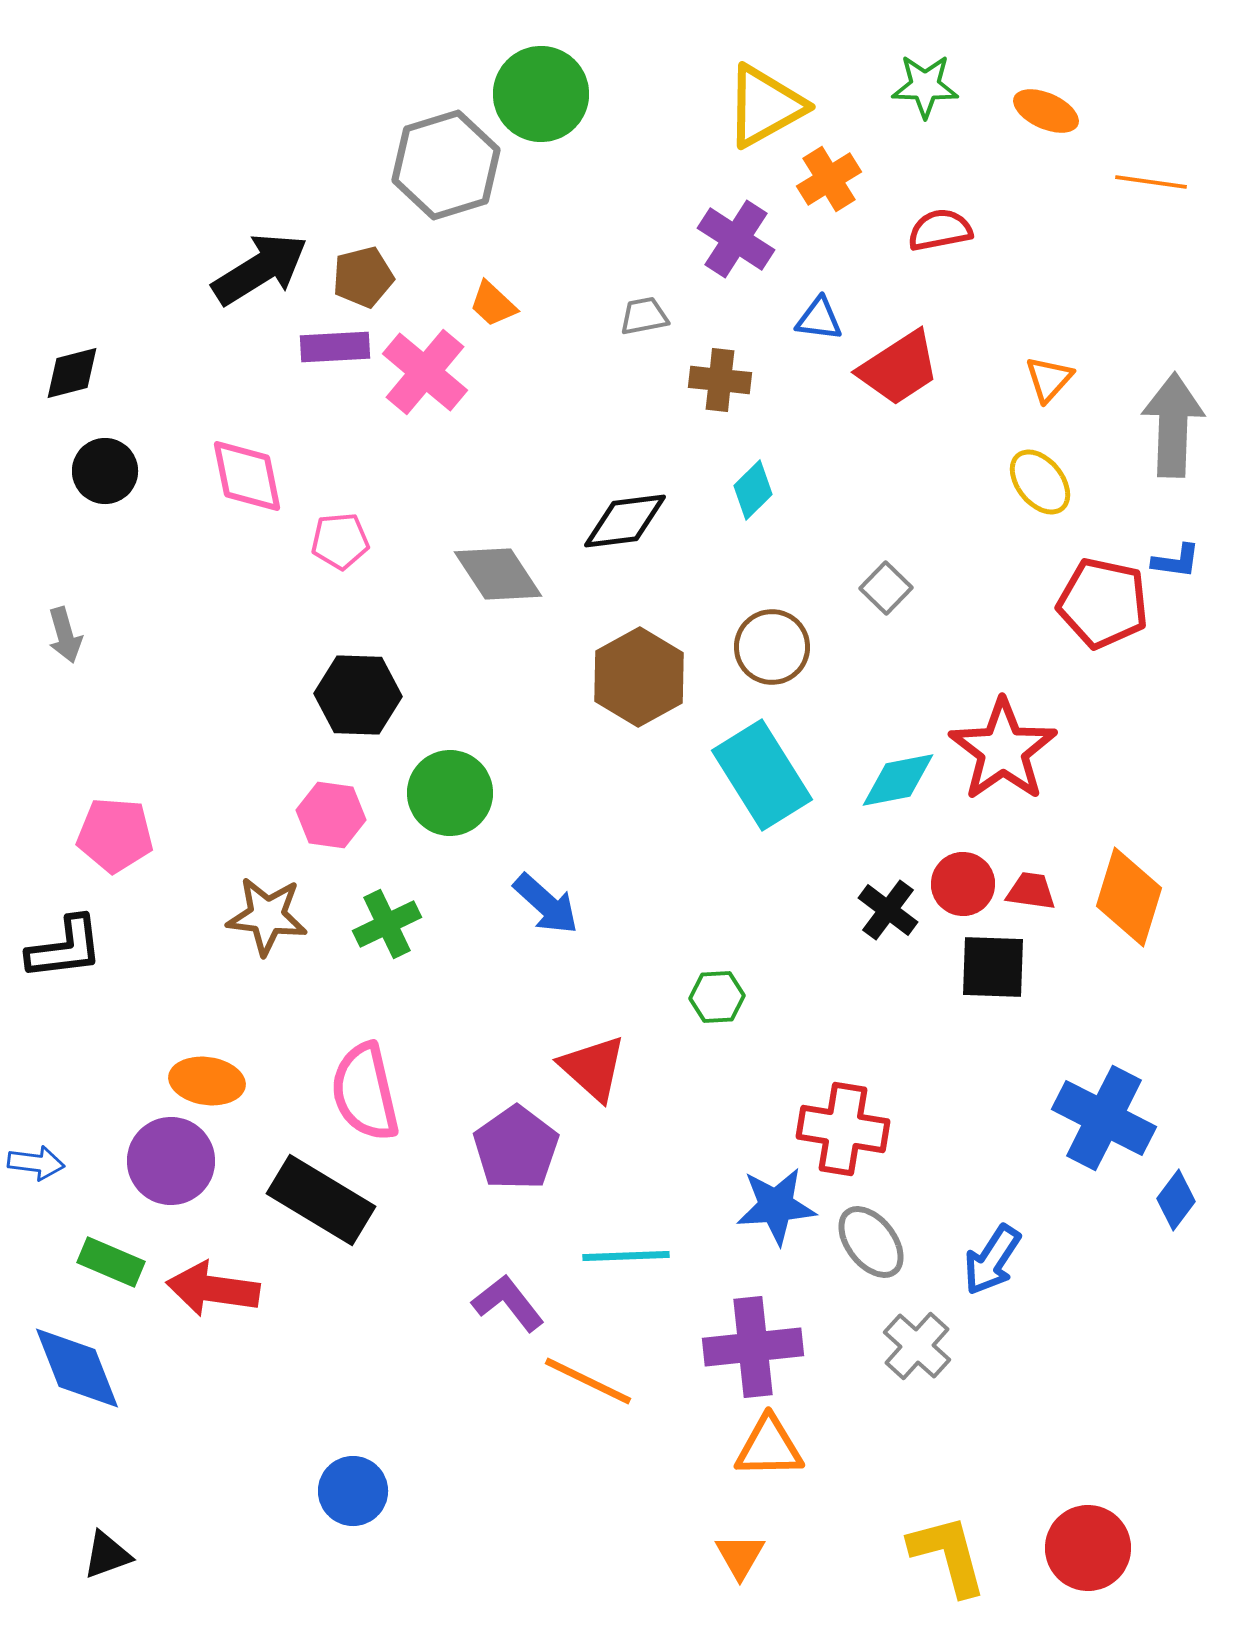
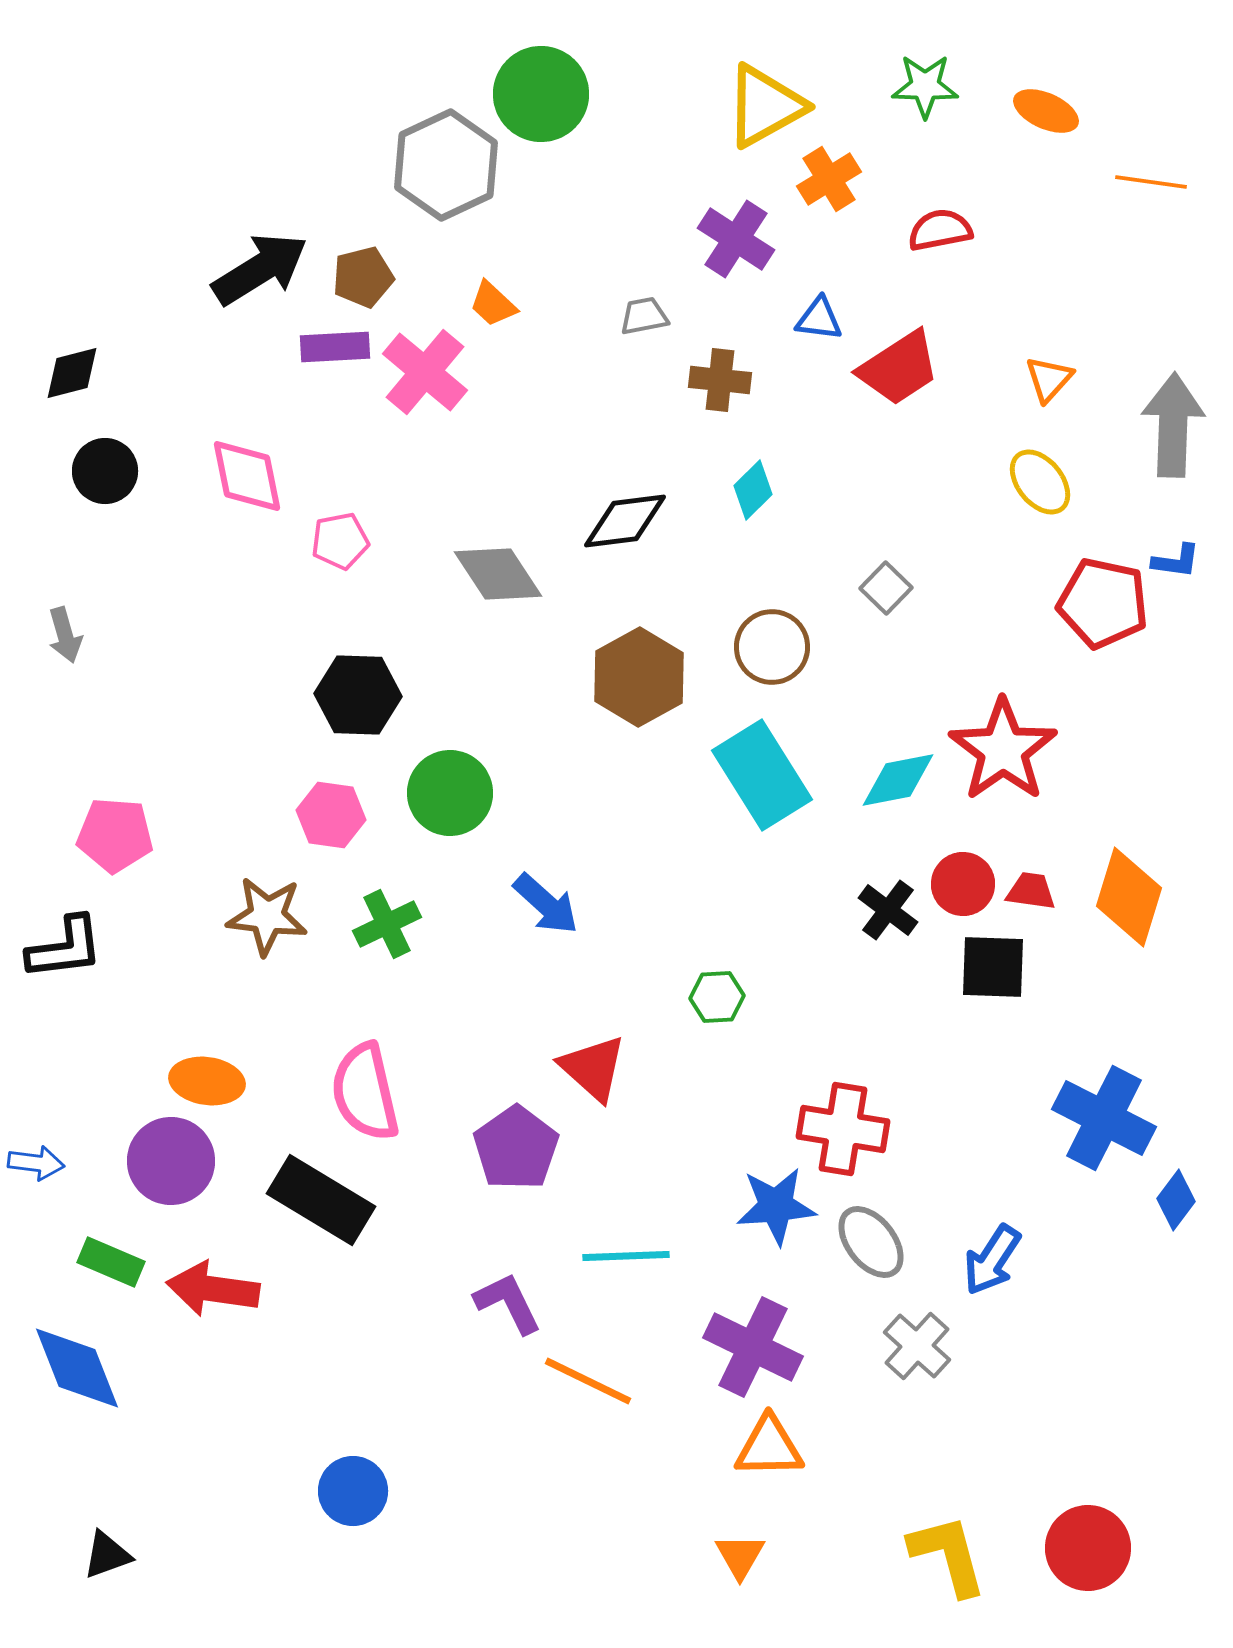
gray hexagon at (446, 165): rotated 8 degrees counterclockwise
pink pentagon at (340, 541): rotated 6 degrees counterclockwise
purple L-shape at (508, 1303): rotated 12 degrees clockwise
purple cross at (753, 1347): rotated 32 degrees clockwise
